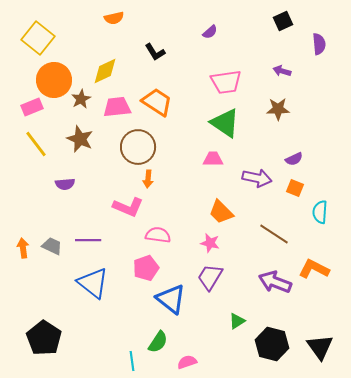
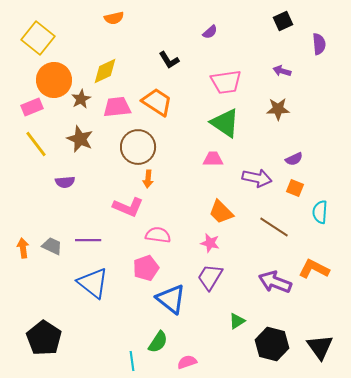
black L-shape at (155, 52): moved 14 px right, 8 px down
purple semicircle at (65, 184): moved 2 px up
brown line at (274, 234): moved 7 px up
